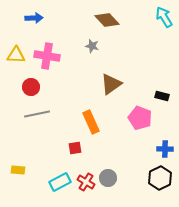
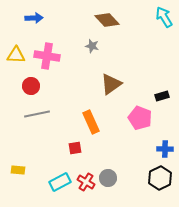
red circle: moved 1 px up
black rectangle: rotated 32 degrees counterclockwise
